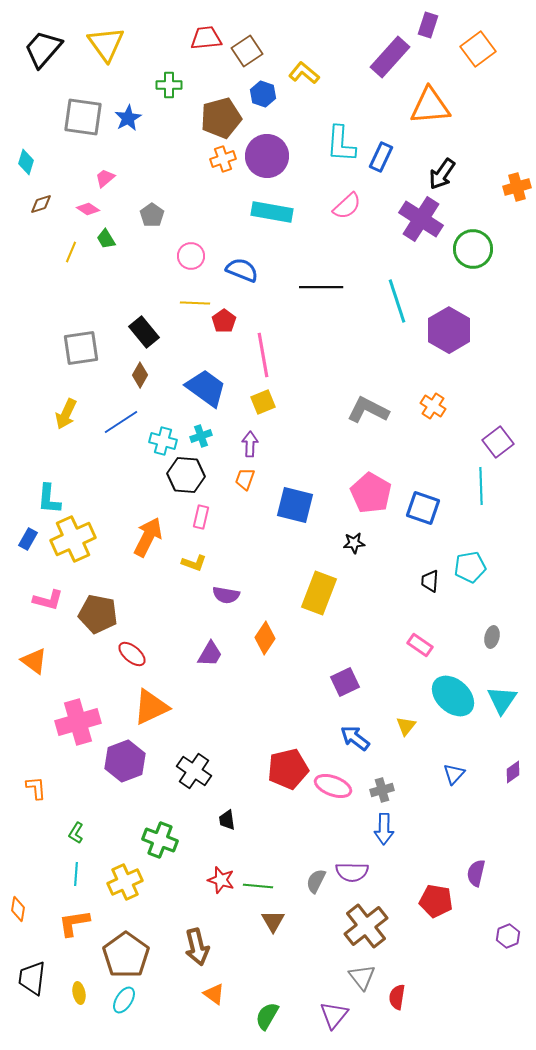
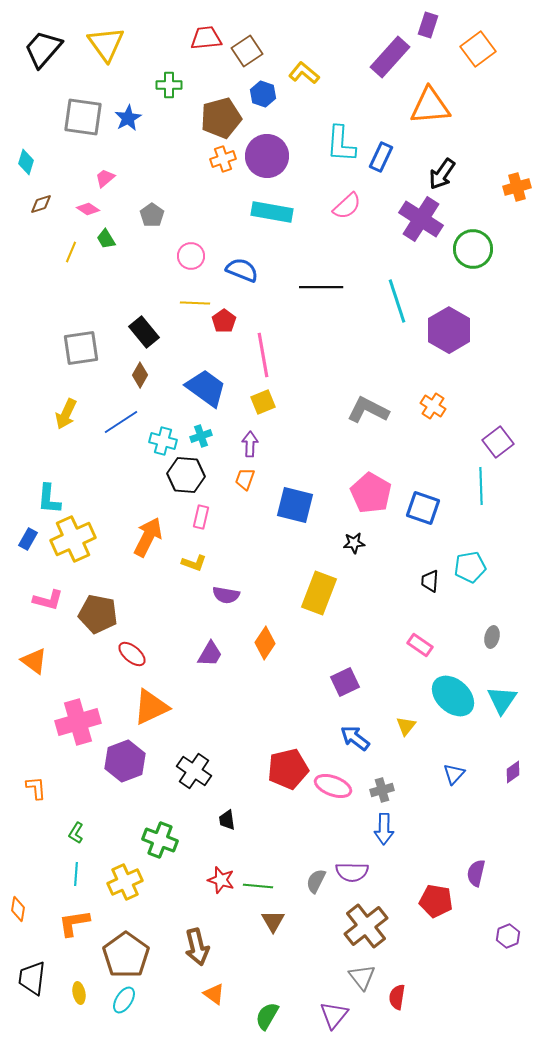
orange diamond at (265, 638): moved 5 px down
